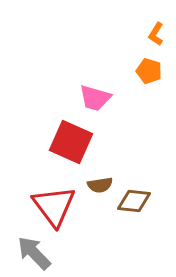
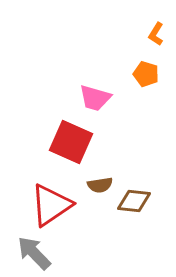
orange pentagon: moved 3 px left, 3 px down
red triangle: moved 3 px left, 1 px up; rotated 33 degrees clockwise
